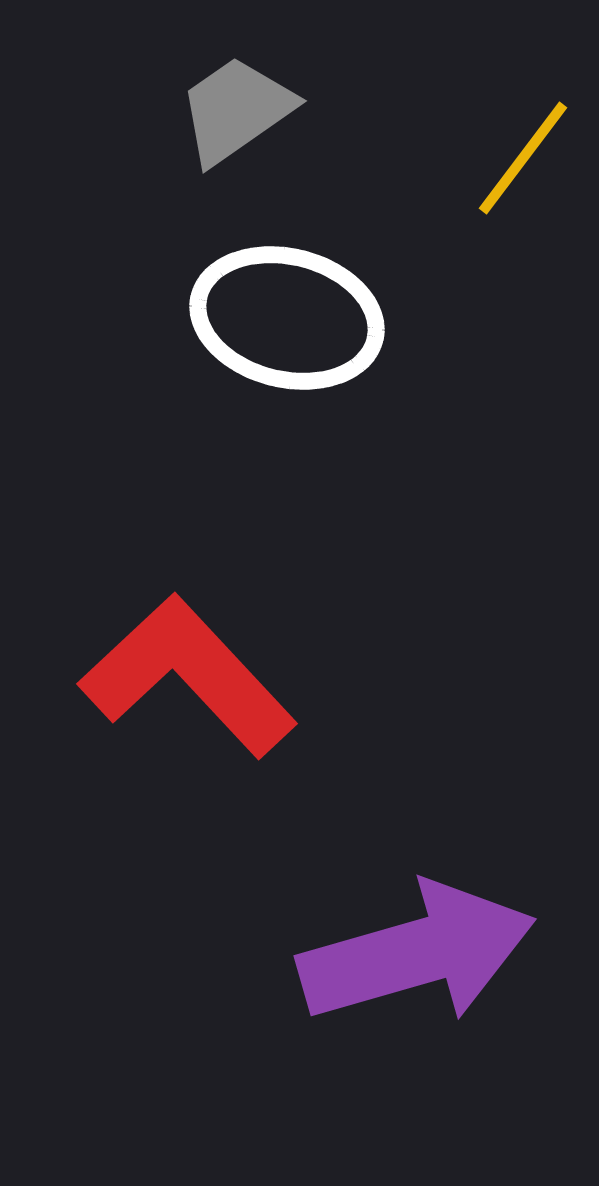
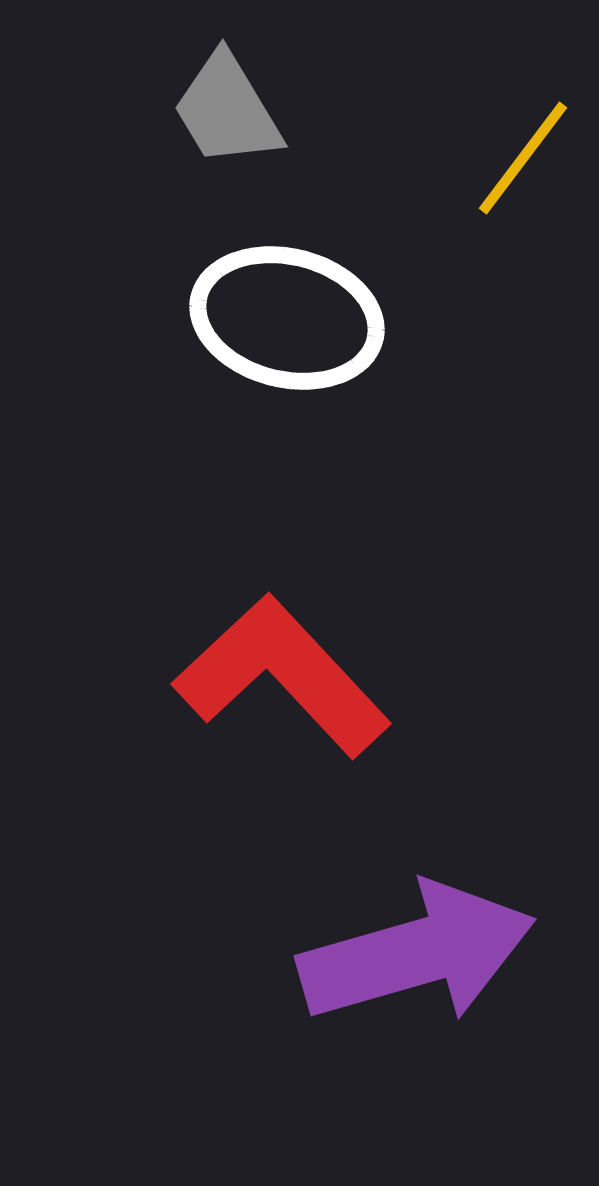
gray trapezoid: moved 9 px left; rotated 86 degrees counterclockwise
red L-shape: moved 94 px right
